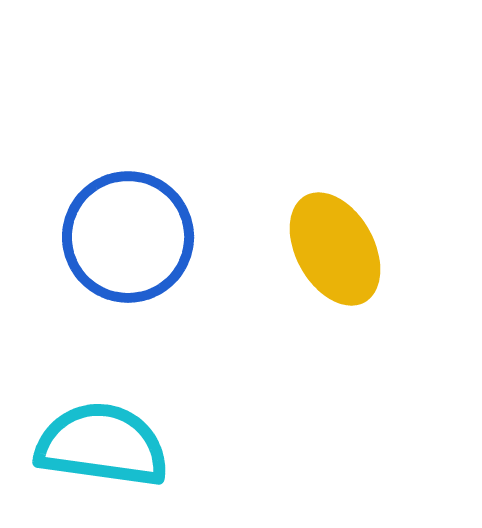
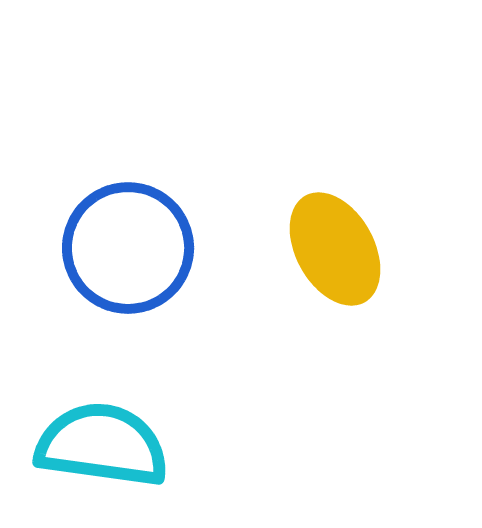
blue circle: moved 11 px down
